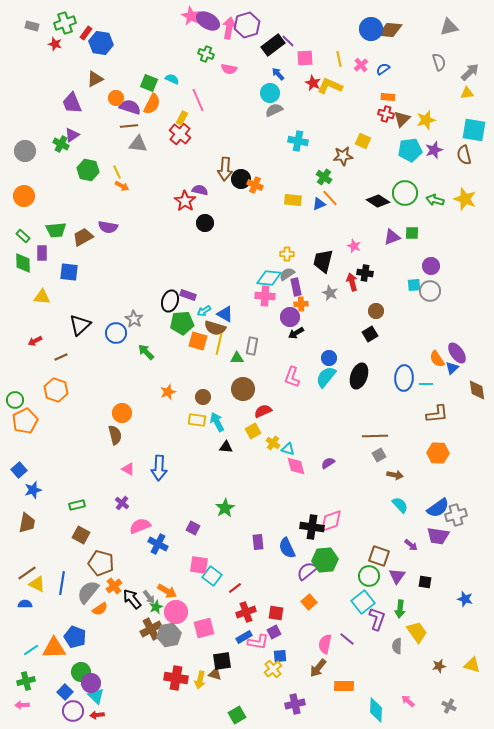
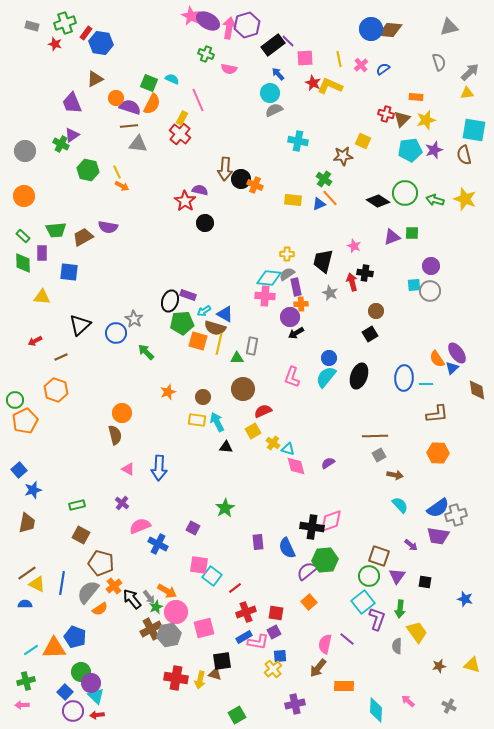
orange rectangle at (388, 97): moved 28 px right
green cross at (324, 177): moved 2 px down
